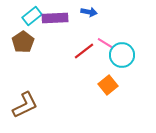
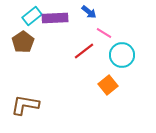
blue arrow: rotated 28 degrees clockwise
pink line: moved 1 px left, 10 px up
brown L-shape: rotated 144 degrees counterclockwise
